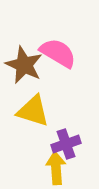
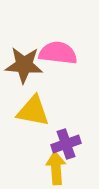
pink semicircle: rotated 24 degrees counterclockwise
brown star: rotated 21 degrees counterclockwise
yellow triangle: rotated 6 degrees counterclockwise
